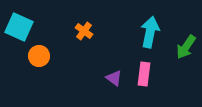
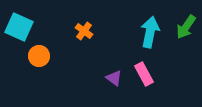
green arrow: moved 20 px up
pink rectangle: rotated 35 degrees counterclockwise
